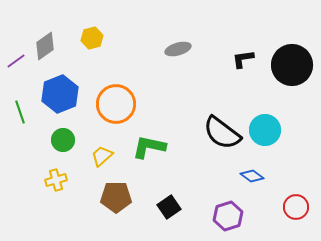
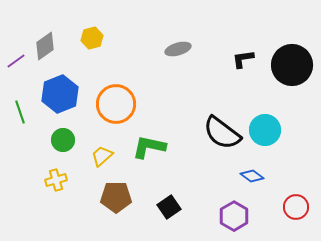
purple hexagon: moved 6 px right; rotated 12 degrees counterclockwise
